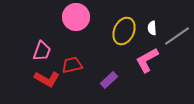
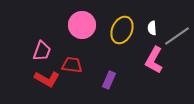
pink circle: moved 6 px right, 8 px down
yellow ellipse: moved 2 px left, 1 px up
pink L-shape: moved 7 px right; rotated 32 degrees counterclockwise
red trapezoid: rotated 20 degrees clockwise
purple rectangle: rotated 24 degrees counterclockwise
